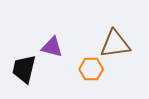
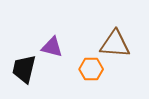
brown triangle: rotated 12 degrees clockwise
